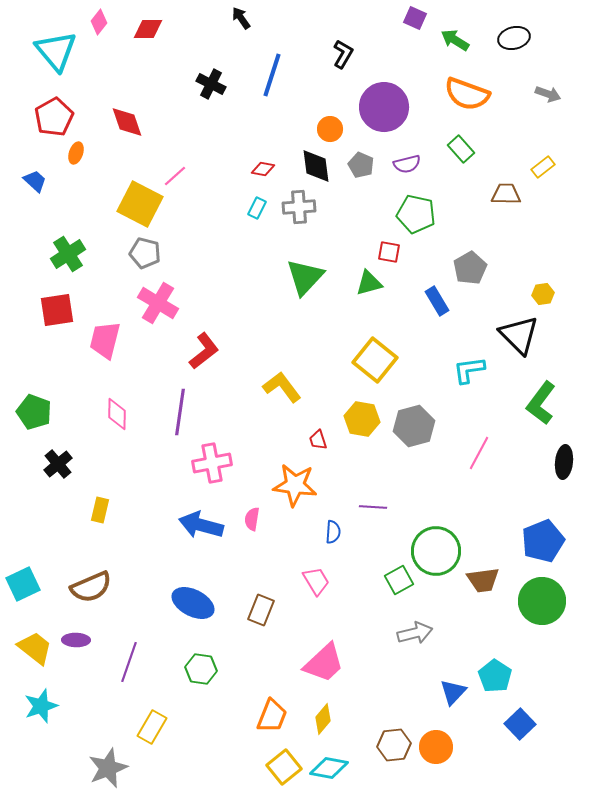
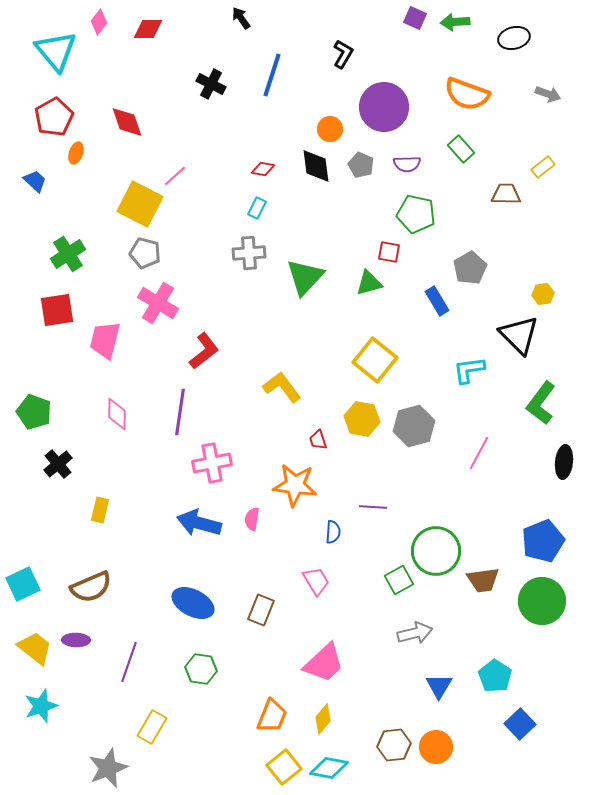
green arrow at (455, 40): moved 18 px up; rotated 36 degrees counterclockwise
purple semicircle at (407, 164): rotated 12 degrees clockwise
gray cross at (299, 207): moved 50 px left, 46 px down
blue arrow at (201, 525): moved 2 px left, 2 px up
blue triangle at (453, 692): moved 14 px left, 6 px up; rotated 12 degrees counterclockwise
